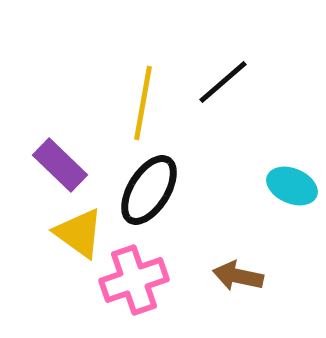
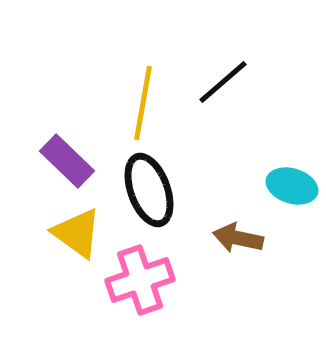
purple rectangle: moved 7 px right, 4 px up
cyan ellipse: rotated 6 degrees counterclockwise
black ellipse: rotated 52 degrees counterclockwise
yellow triangle: moved 2 px left
brown arrow: moved 38 px up
pink cross: moved 6 px right
